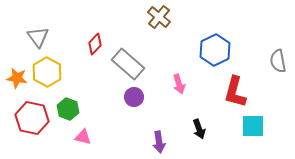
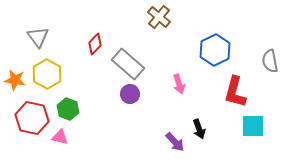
gray semicircle: moved 8 px left
yellow hexagon: moved 2 px down
orange star: moved 2 px left, 2 px down
purple circle: moved 4 px left, 3 px up
pink triangle: moved 23 px left
purple arrow: moved 16 px right; rotated 35 degrees counterclockwise
